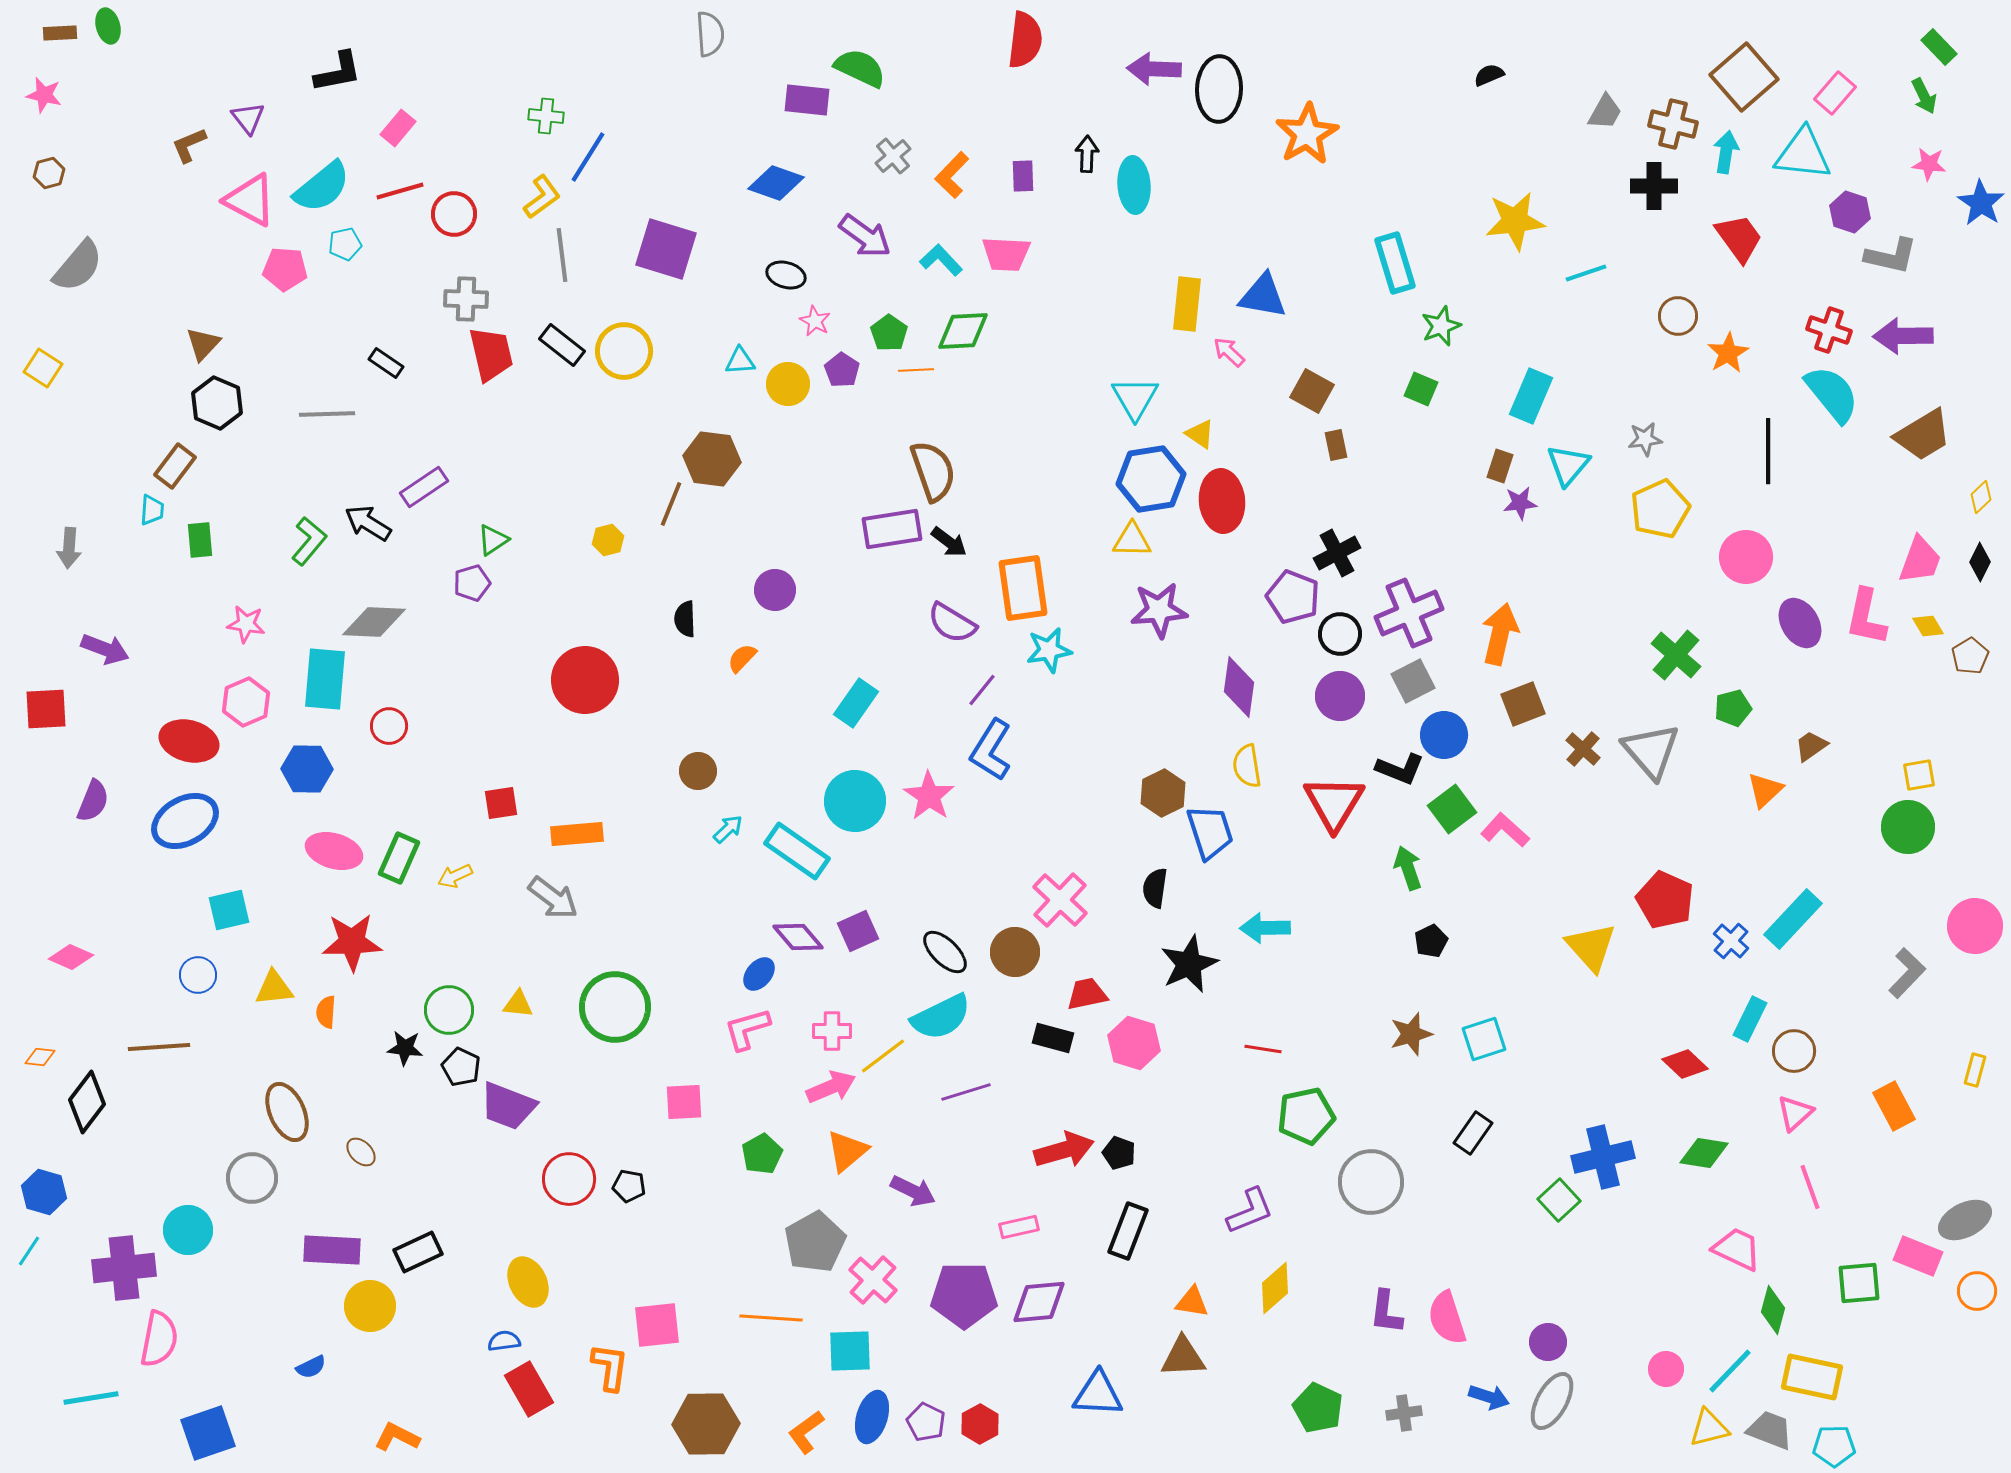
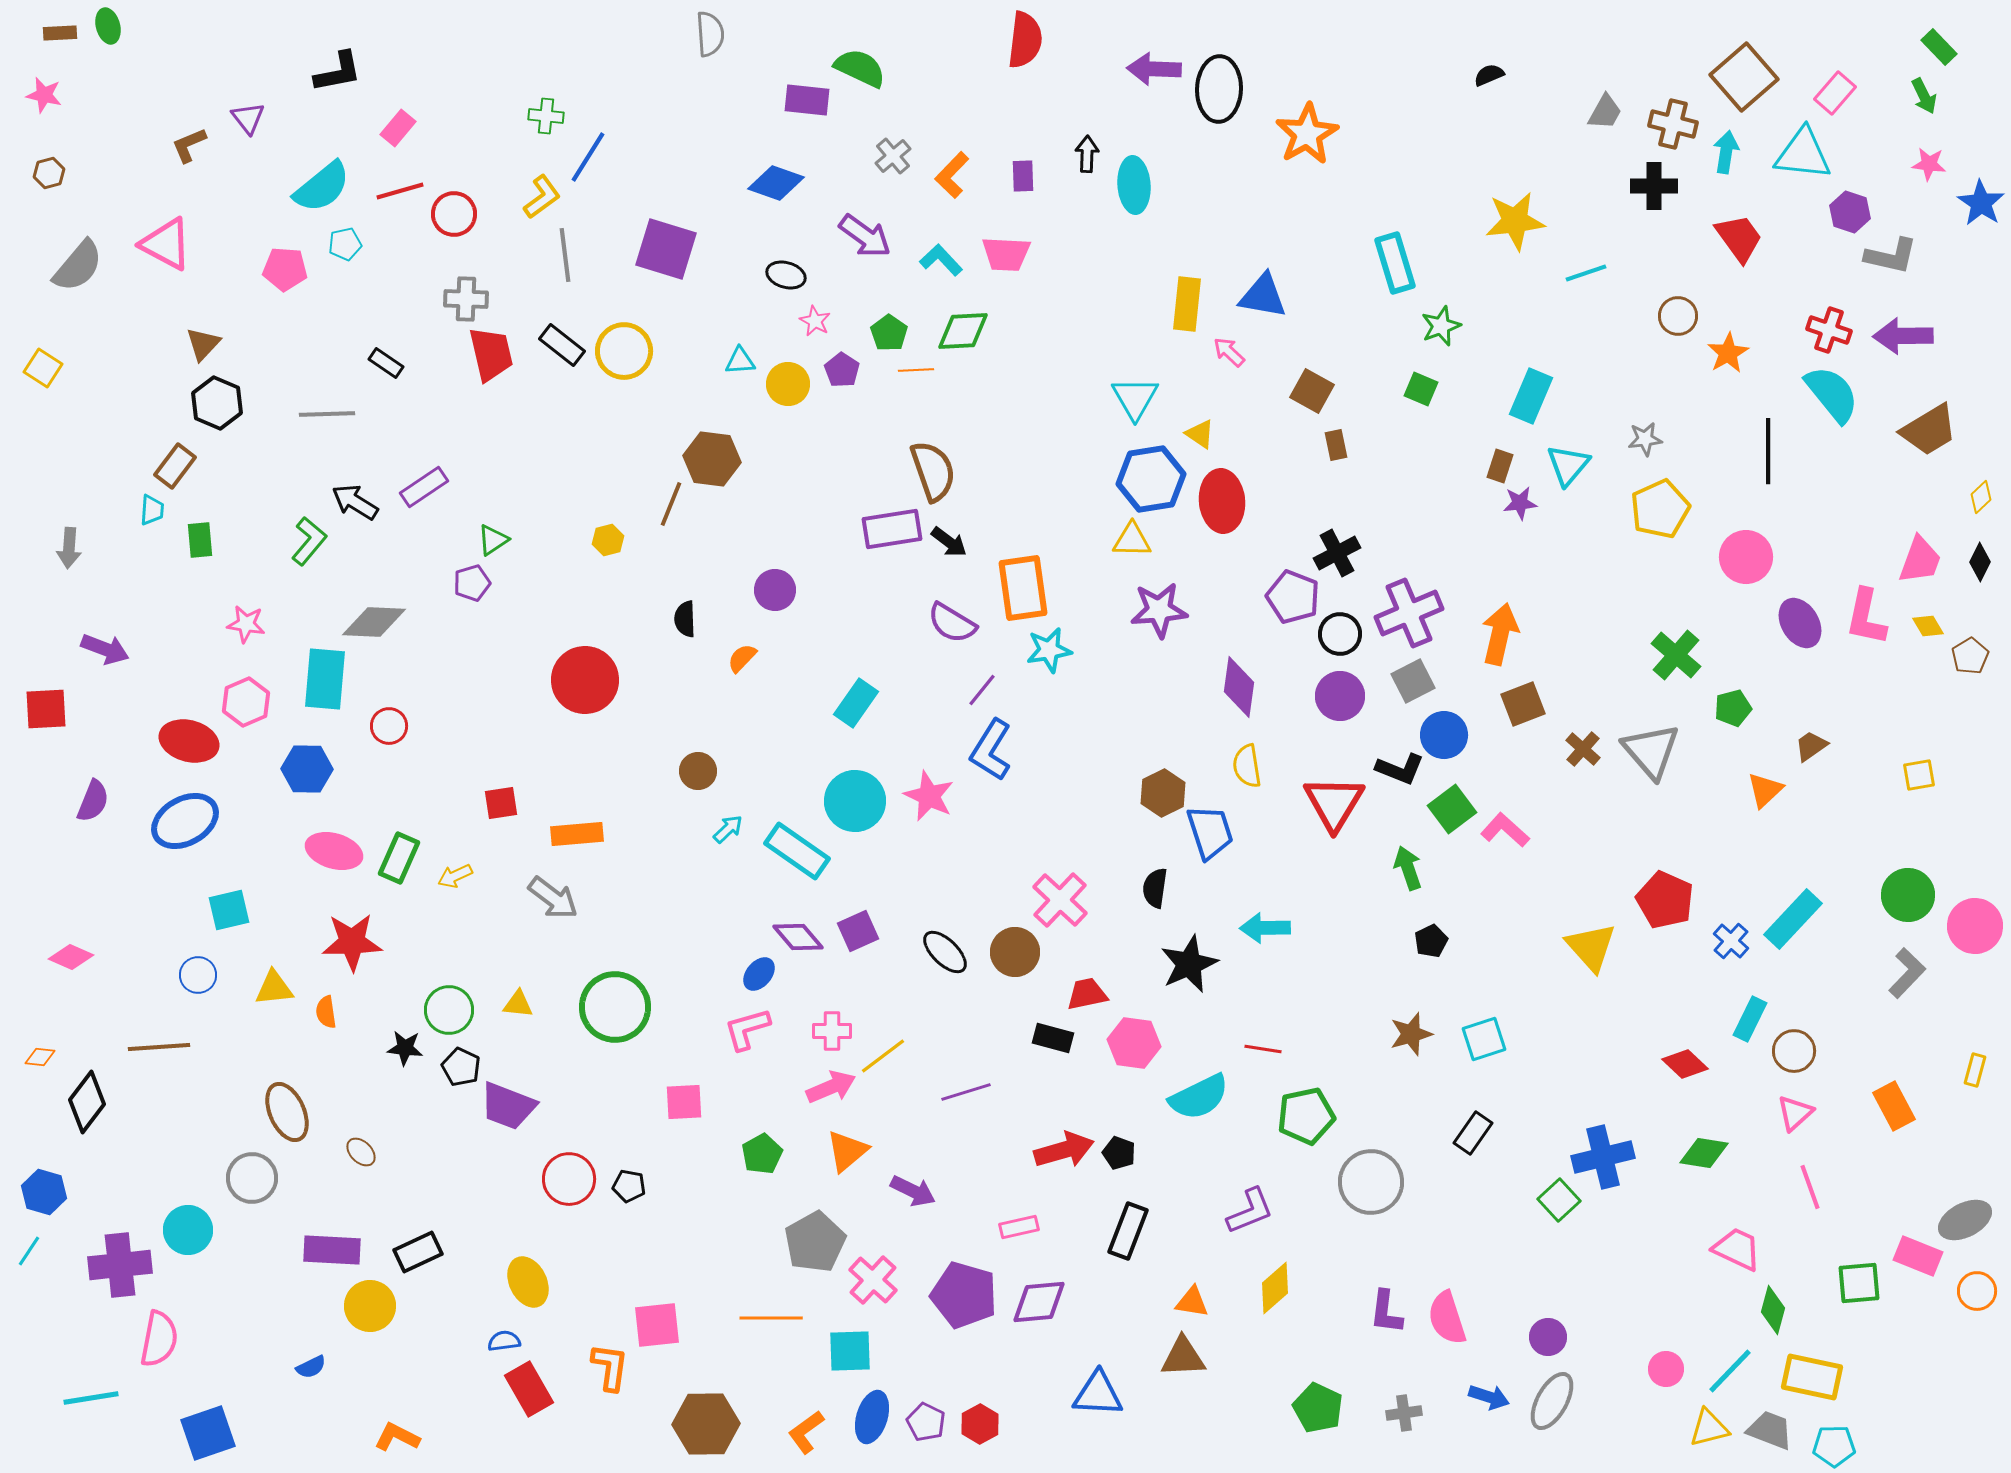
pink triangle at (250, 200): moved 84 px left, 44 px down
gray line at (562, 255): moved 3 px right
brown trapezoid at (1923, 435): moved 6 px right, 5 px up
black arrow at (368, 523): moved 13 px left, 21 px up
pink star at (929, 796): rotated 9 degrees counterclockwise
green circle at (1908, 827): moved 68 px down
orange semicircle at (326, 1012): rotated 12 degrees counterclockwise
cyan semicircle at (941, 1017): moved 258 px right, 80 px down
pink hexagon at (1134, 1043): rotated 9 degrees counterclockwise
purple cross at (124, 1268): moved 4 px left, 3 px up
purple pentagon at (964, 1295): rotated 16 degrees clockwise
orange line at (771, 1318): rotated 4 degrees counterclockwise
purple circle at (1548, 1342): moved 5 px up
